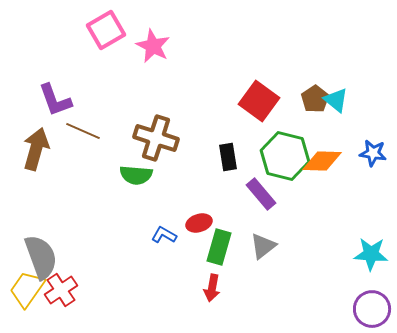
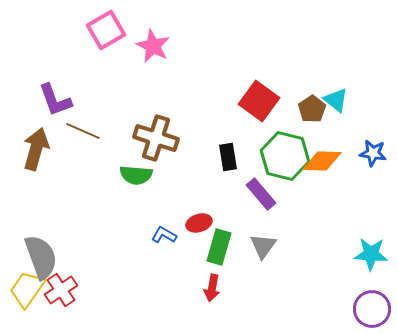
brown pentagon: moved 3 px left, 10 px down
gray triangle: rotated 16 degrees counterclockwise
